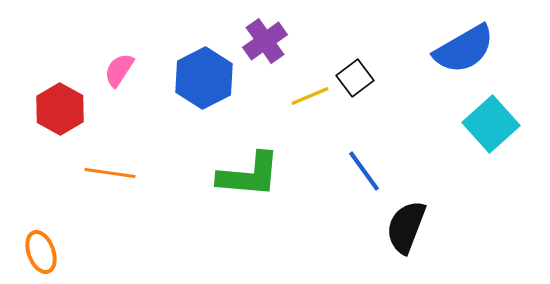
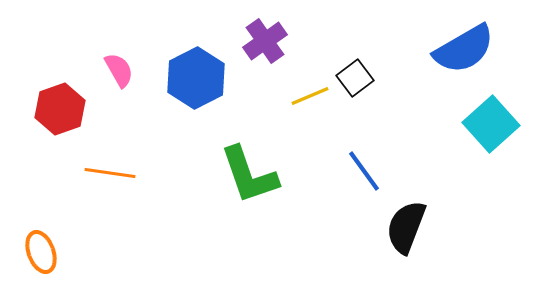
pink semicircle: rotated 117 degrees clockwise
blue hexagon: moved 8 px left
red hexagon: rotated 12 degrees clockwise
green L-shape: rotated 66 degrees clockwise
